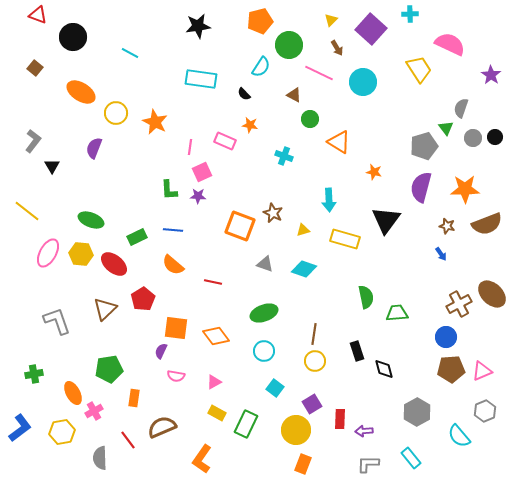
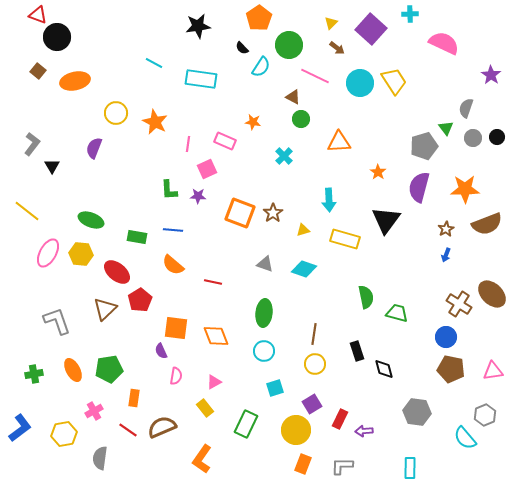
yellow triangle at (331, 20): moved 3 px down
orange pentagon at (260, 21): moved 1 px left, 3 px up; rotated 20 degrees counterclockwise
black circle at (73, 37): moved 16 px left
pink semicircle at (450, 44): moved 6 px left, 1 px up
brown arrow at (337, 48): rotated 21 degrees counterclockwise
cyan line at (130, 53): moved 24 px right, 10 px down
brown square at (35, 68): moved 3 px right, 3 px down
yellow trapezoid at (419, 69): moved 25 px left, 12 px down
pink line at (319, 73): moved 4 px left, 3 px down
cyan circle at (363, 82): moved 3 px left, 1 px down
orange ellipse at (81, 92): moved 6 px left, 11 px up; rotated 44 degrees counterclockwise
black semicircle at (244, 94): moved 2 px left, 46 px up
brown triangle at (294, 95): moved 1 px left, 2 px down
gray semicircle at (461, 108): moved 5 px right
green circle at (310, 119): moved 9 px left
orange star at (250, 125): moved 3 px right, 3 px up
black circle at (495, 137): moved 2 px right
gray L-shape at (33, 141): moved 1 px left, 3 px down
orange triangle at (339, 142): rotated 35 degrees counterclockwise
pink line at (190, 147): moved 2 px left, 3 px up
cyan cross at (284, 156): rotated 24 degrees clockwise
pink square at (202, 172): moved 5 px right, 3 px up
orange star at (374, 172): moved 4 px right; rotated 21 degrees clockwise
purple semicircle at (421, 187): moved 2 px left
brown star at (273, 213): rotated 12 degrees clockwise
orange square at (240, 226): moved 13 px up
brown star at (447, 226): moved 1 px left, 3 px down; rotated 28 degrees clockwise
green rectangle at (137, 237): rotated 36 degrees clockwise
blue arrow at (441, 254): moved 5 px right, 1 px down; rotated 56 degrees clockwise
red ellipse at (114, 264): moved 3 px right, 8 px down
red pentagon at (143, 299): moved 3 px left, 1 px down
brown cross at (459, 304): rotated 30 degrees counterclockwise
green ellipse at (264, 313): rotated 64 degrees counterclockwise
green trapezoid at (397, 313): rotated 20 degrees clockwise
orange diamond at (216, 336): rotated 16 degrees clockwise
purple semicircle at (161, 351): rotated 49 degrees counterclockwise
yellow circle at (315, 361): moved 3 px down
brown pentagon at (451, 369): rotated 16 degrees clockwise
pink triangle at (482, 371): moved 11 px right; rotated 15 degrees clockwise
pink semicircle at (176, 376): rotated 90 degrees counterclockwise
cyan square at (275, 388): rotated 36 degrees clockwise
orange ellipse at (73, 393): moved 23 px up
gray hexagon at (485, 411): moved 4 px down
gray hexagon at (417, 412): rotated 24 degrees counterclockwise
yellow rectangle at (217, 413): moved 12 px left, 5 px up; rotated 24 degrees clockwise
red rectangle at (340, 419): rotated 24 degrees clockwise
yellow hexagon at (62, 432): moved 2 px right, 2 px down
cyan semicircle at (459, 436): moved 6 px right, 2 px down
red line at (128, 440): moved 10 px up; rotated 18 degrees counterclockwise
gray semicircle at (100, 458): rotated 10 degrees clockwise
cyan rectangle at (411, 458): moved 1 px left, 10 px down; rotated 40 degrees clockwise
gray L-shape at (368, 464): moved 26 px left, 2 px down
